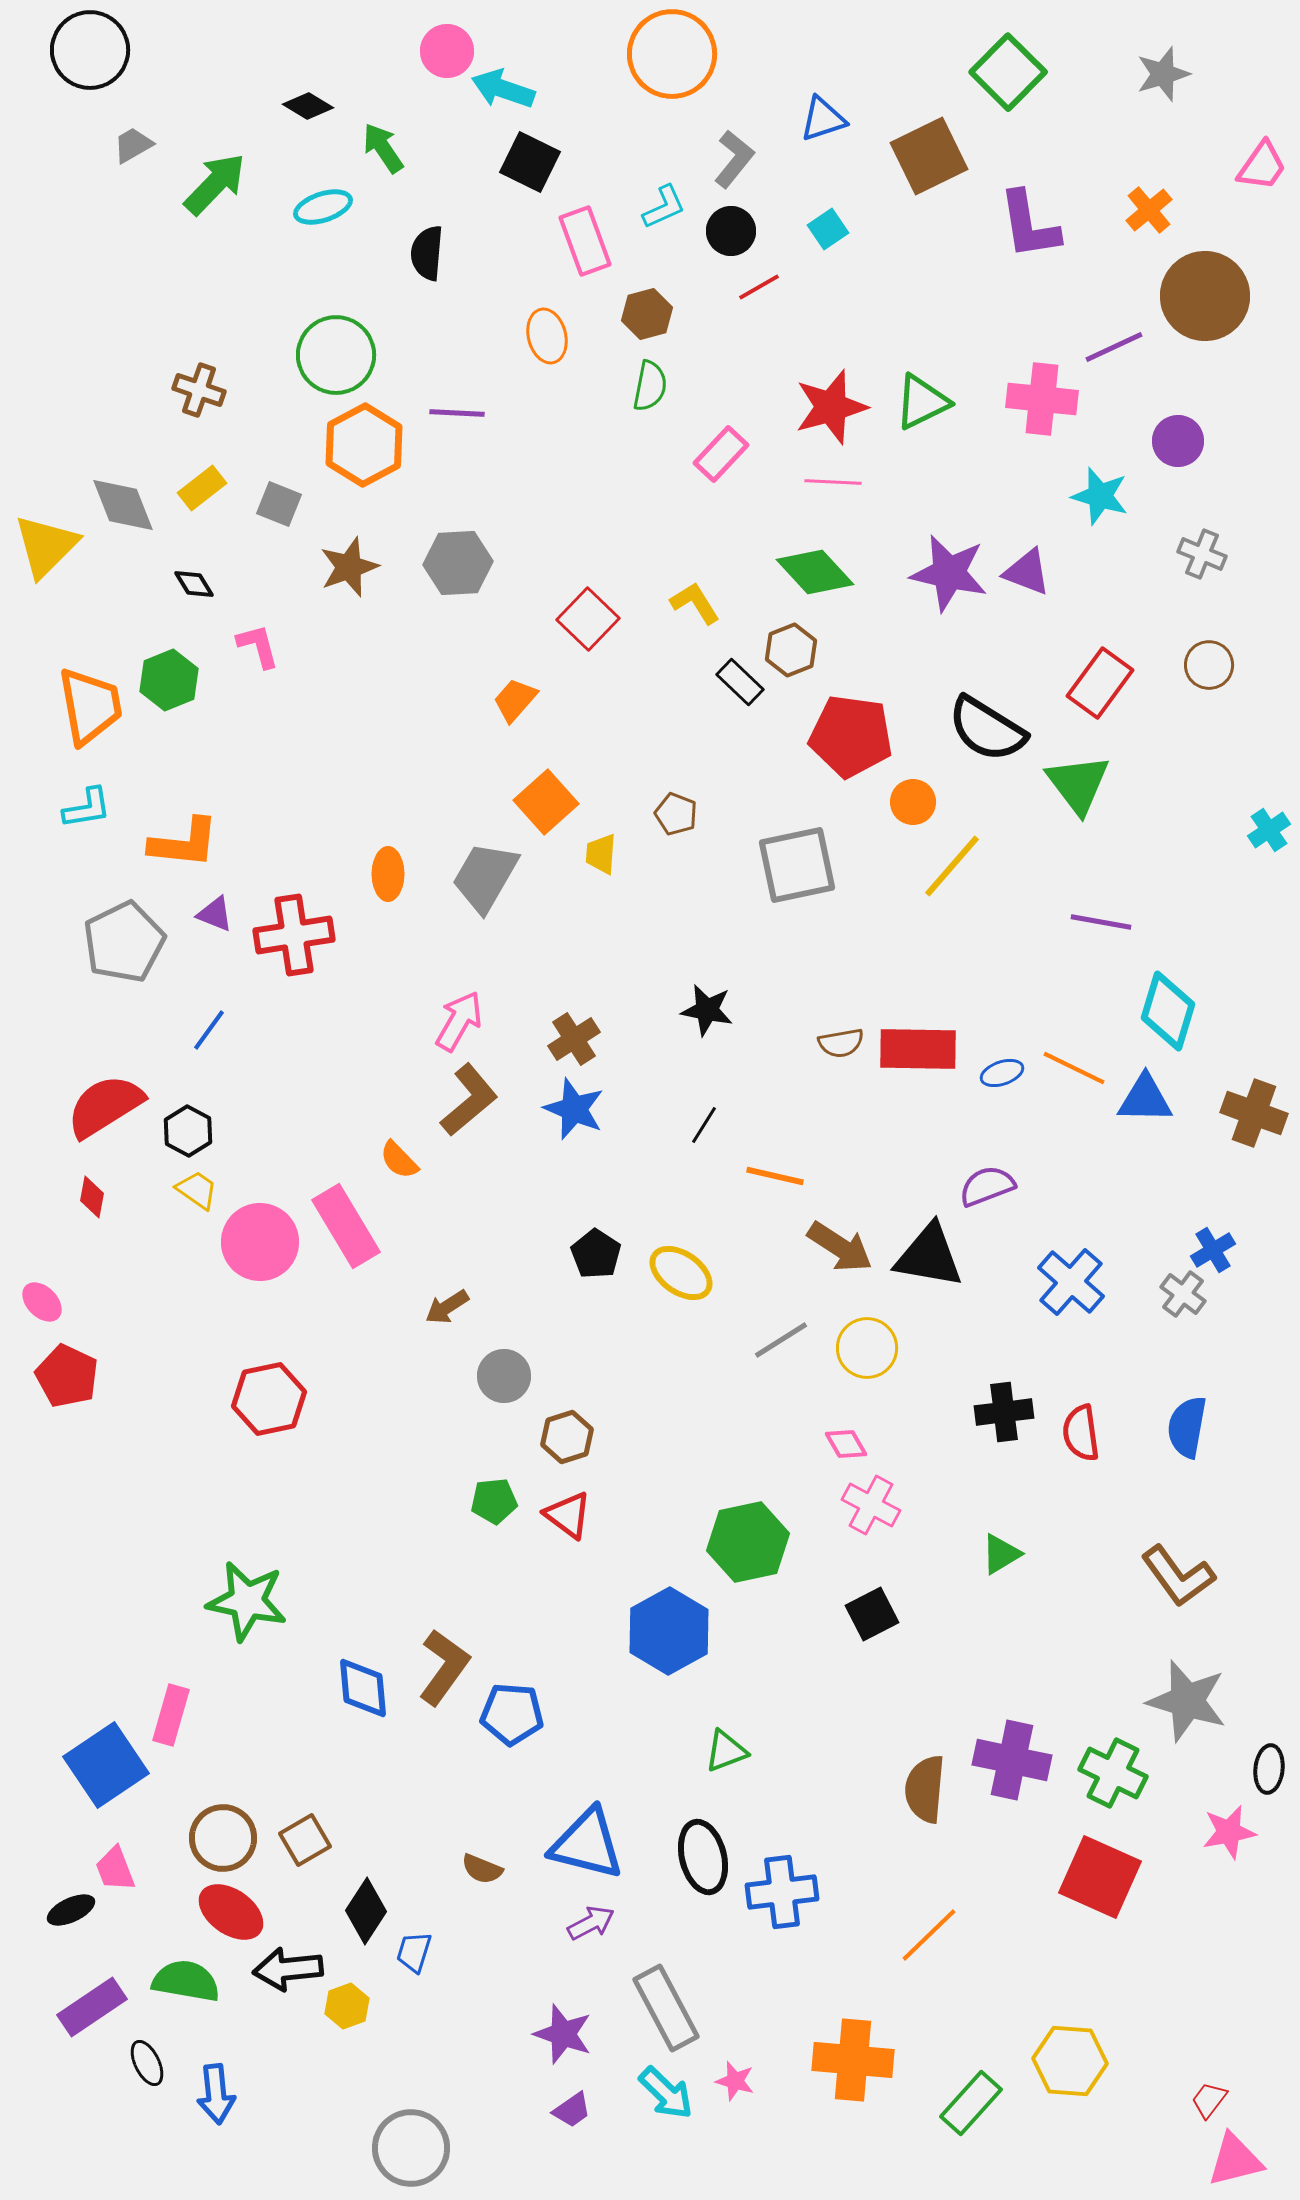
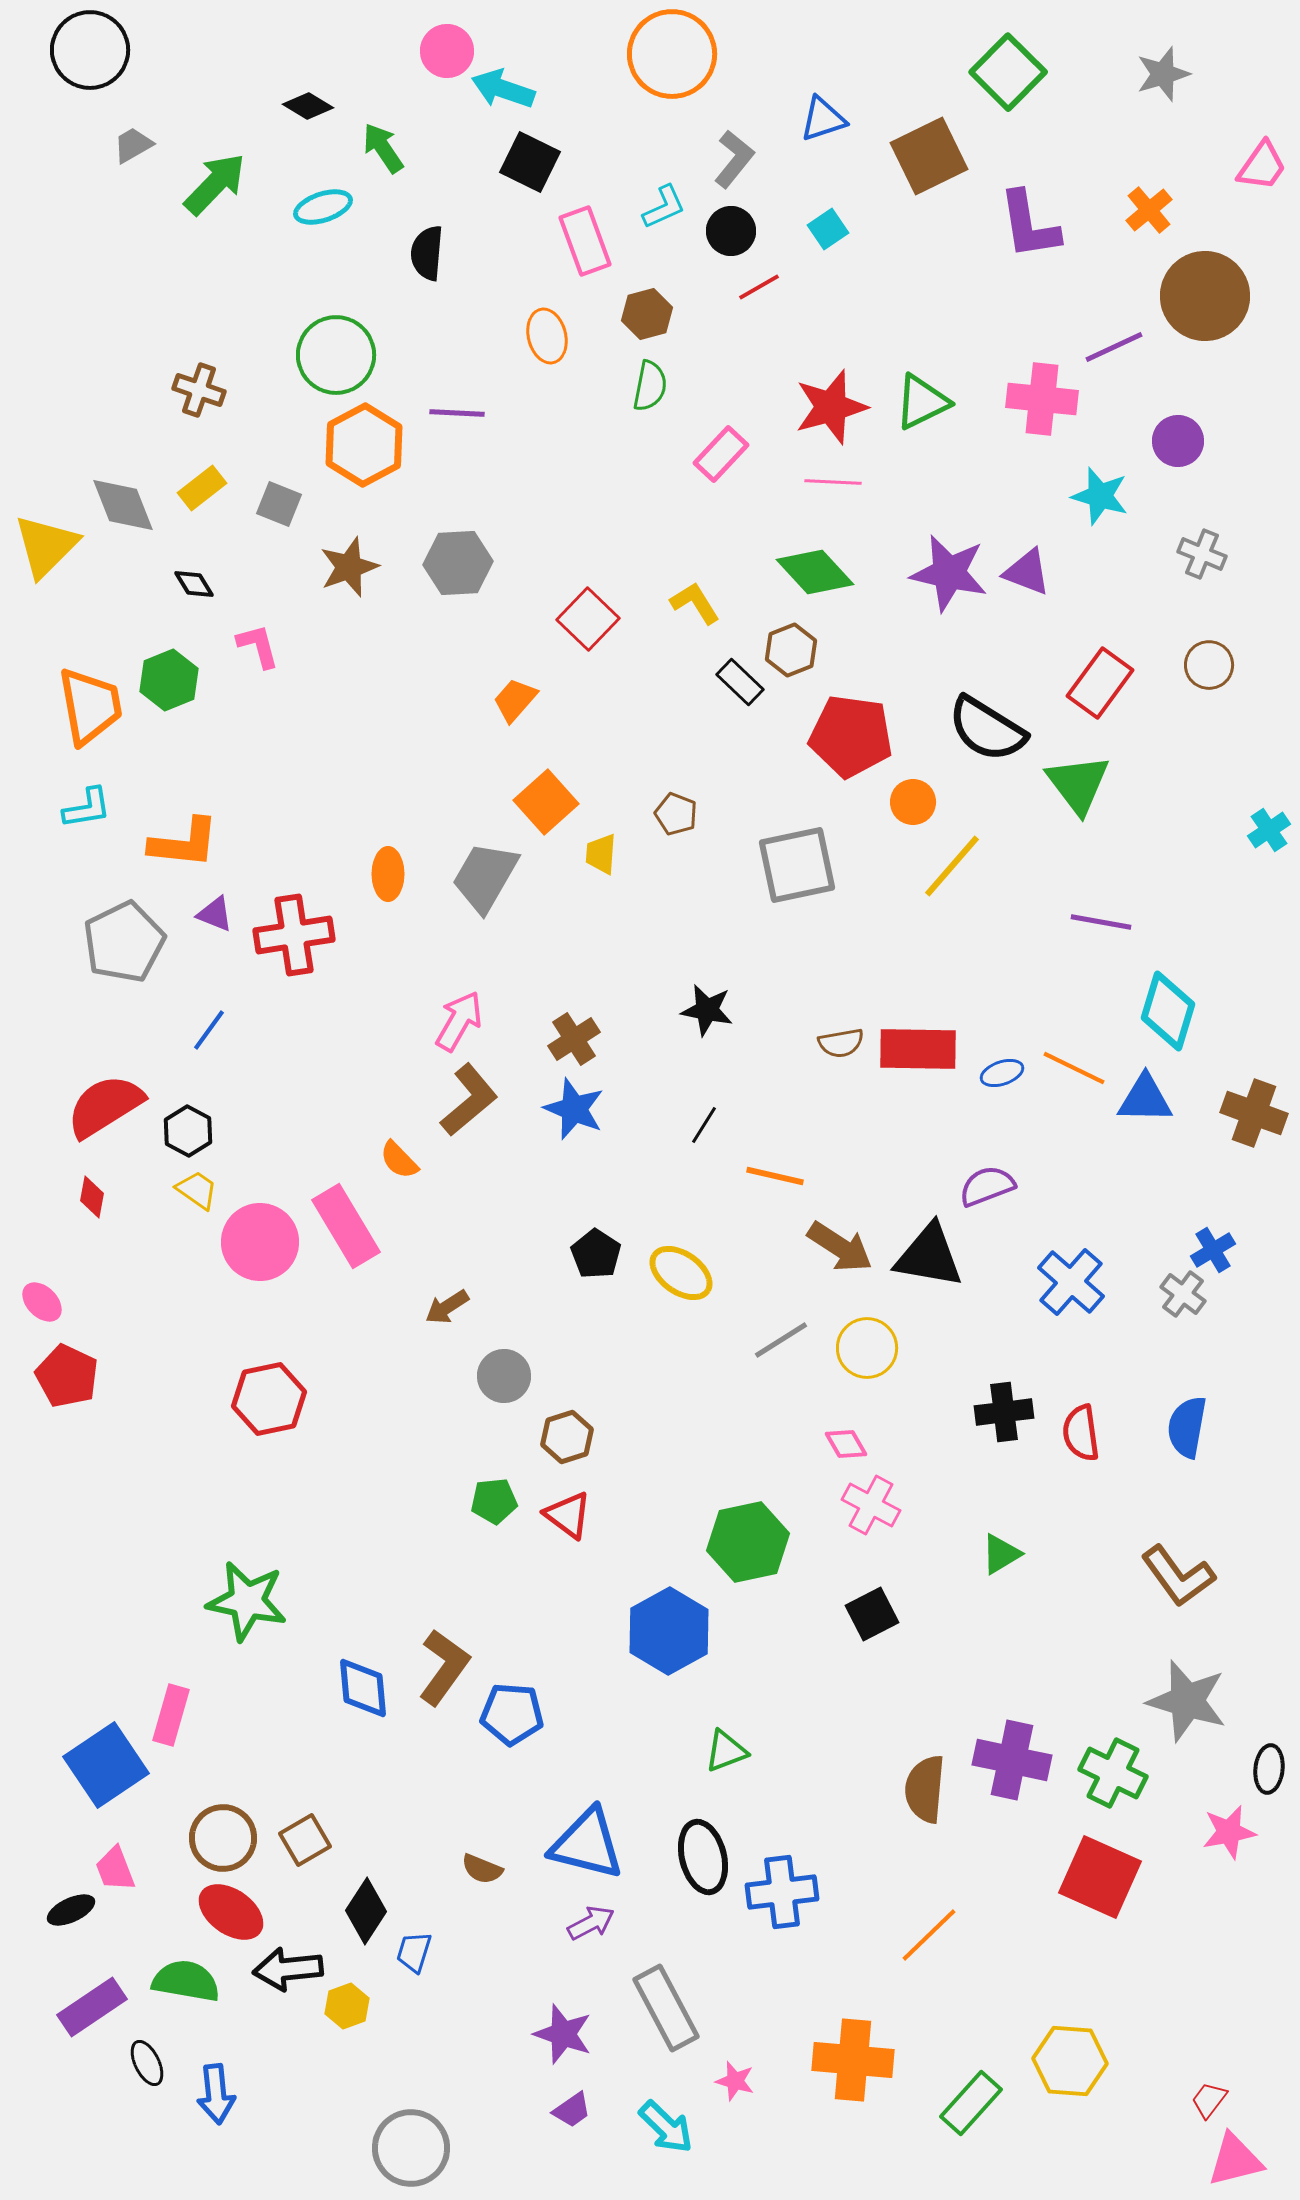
cyan arrow at (666, 2093): moved 34 px down
